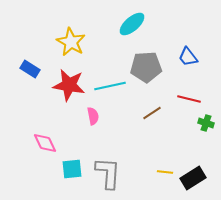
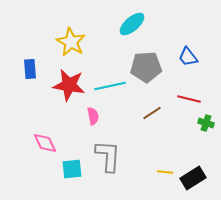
blue rectangle: rotated 54 degrees clockwise
gray L-shape: moved 17 px up
